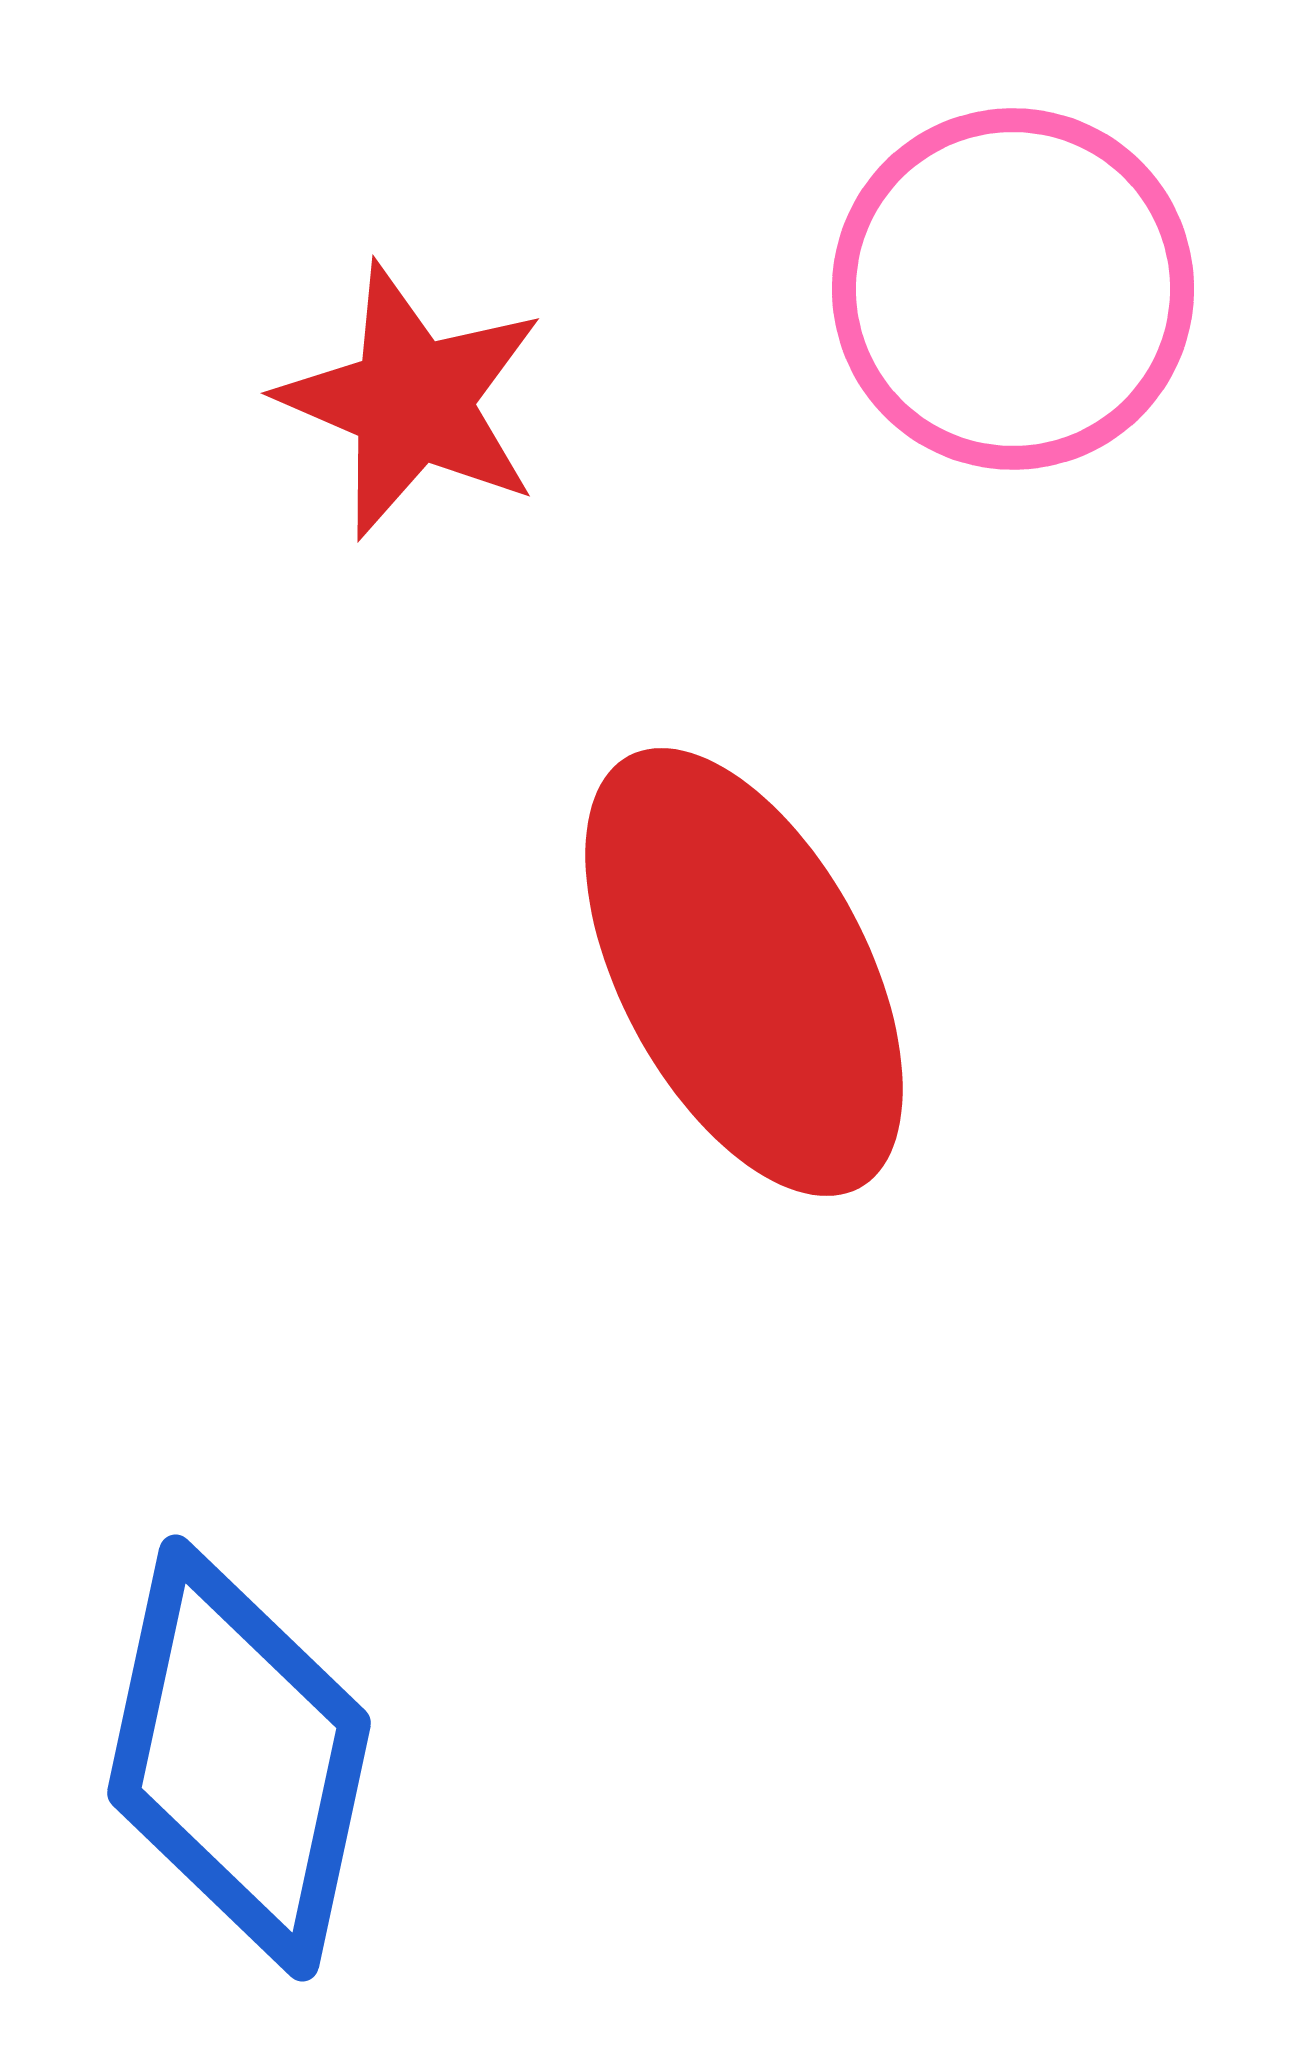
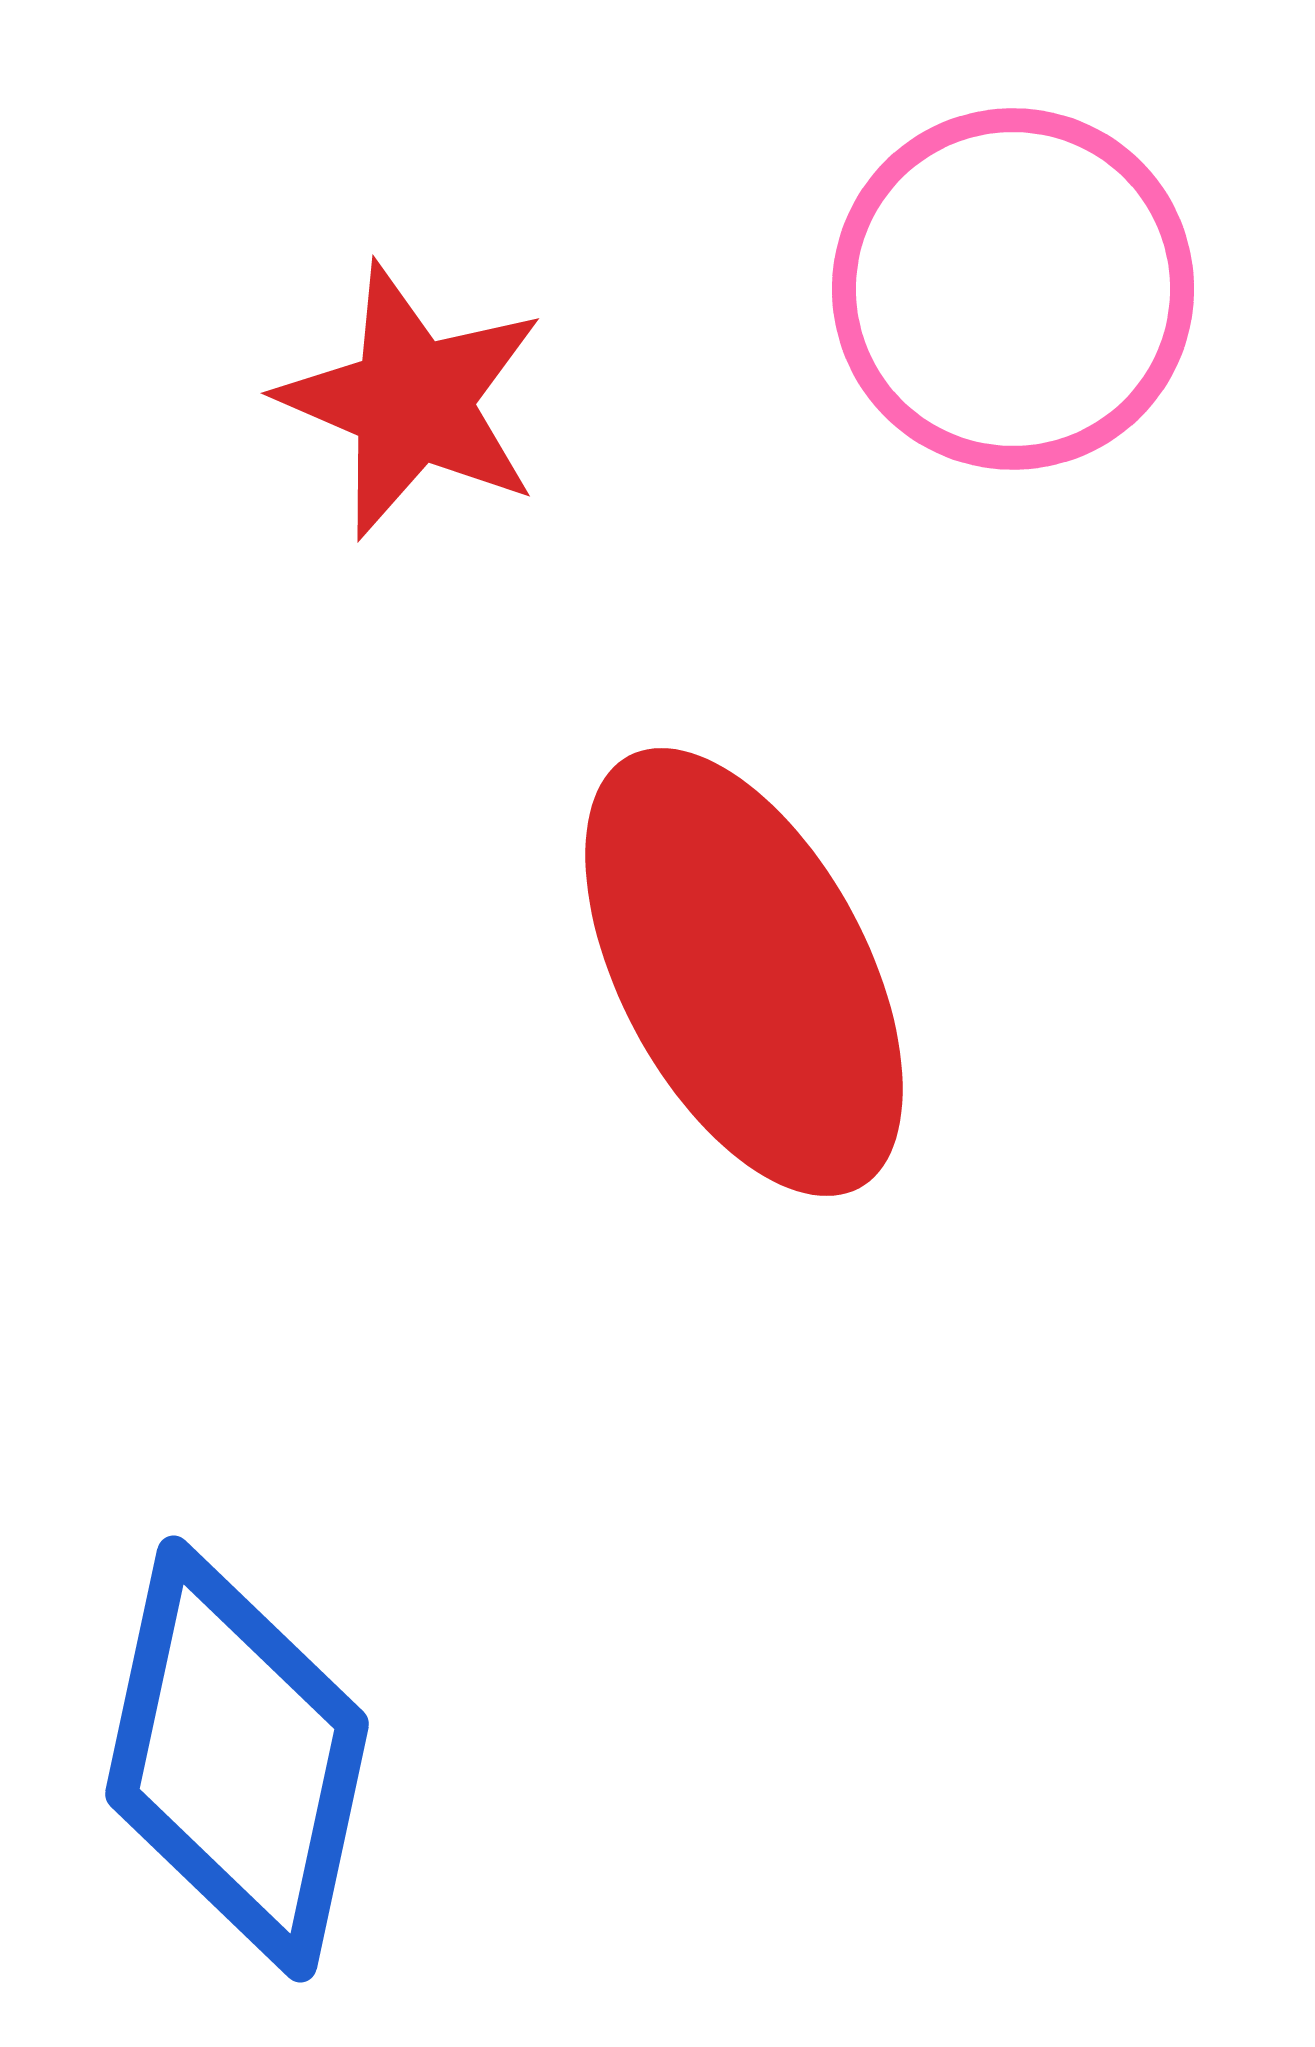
blue diamond: moved 2 px left, 1 px down
